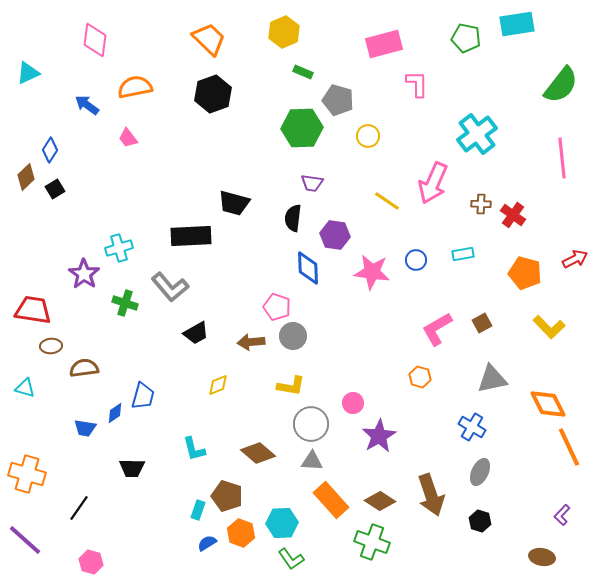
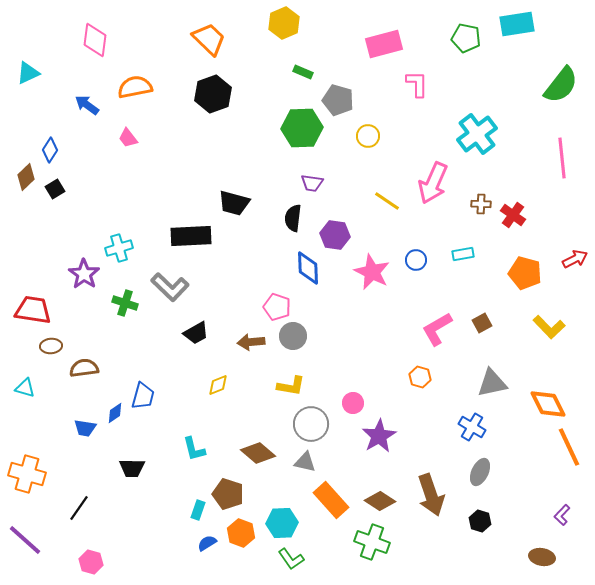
yellow hexagon at (284, 32): moved 9 px up
pink star at (372, 272): rotated 18 degrees clockwise
gray L-shape at (170, 287): rotated 6 degrees counterclockwise
gray triangle at (492, 379): moved 4 px down
gray triangle at (312, 461): moved 7 px left, 1 px down; rotated 10 degrees clockwise
brown pentagon at (227, 496): moved 1 px right, 2 px up
